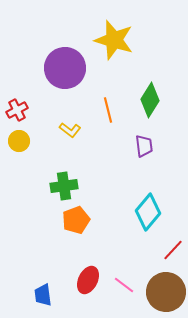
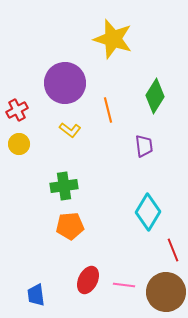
yellow star: moved 1 px left, 1 px up
purple circle: moved 15 px down
green diamond: moved 5 px right, 4 px up
yellow circle: moved 3 px down
cyan diamond: rotated 9 degrees counterclockwise
orange pentagon: moved 6 px left, 6 px down; rotated 16 degrees clockwise
red line: rotated 65 degrees counterclockwise
pink line: rotated 30 degrees counterclockwise
blue trapezoid: moved 7 px left
